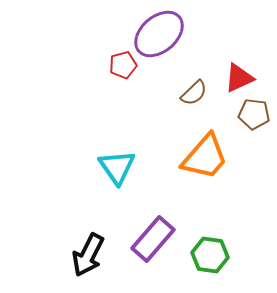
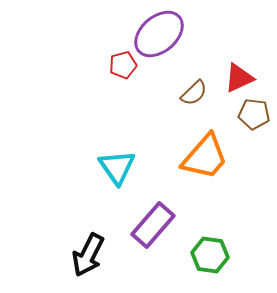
purple rectangle: moved 14 px up
